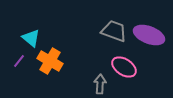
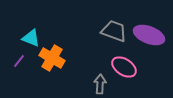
cyan triangle: rotated 18 degrees counterclockwise
orange cross: moved 2 px right, 3 px up
